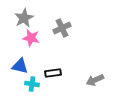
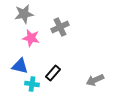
gray star: moved 4 px up; rotated 18 degrees clockwise
gray cross: moved 2 px left, 1 px up
black rectangle: rotated 42 degrees counterclockwise
